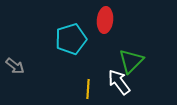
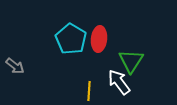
red ellipse: moved 6 px left, 19 px down
cyan pentagon: rotated 24 degrees counterclockwise
green triangle: rotated 12 degrees counterclockwise
yellow line: moved 1 px right, 2 px down
